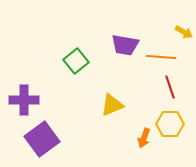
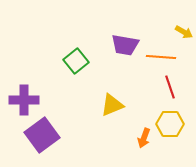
purple square: moved 4 px up
